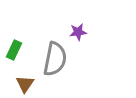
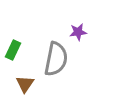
green rectangle: moved 1 px left
gray semicircle: moved 1 px right
